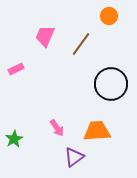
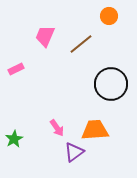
brown line: rotated 15 degrees clockwise
orange trapezoid: moved 2 px left, 1 px up
purple triangle: moved 5 px up
